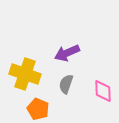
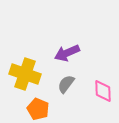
gray semicircle: rotated 18 degrees clockwise
